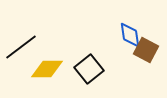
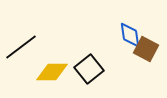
brown square: moved 1 px up
yellow diamond: moved 5 px right, 3 px down
